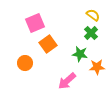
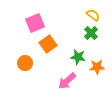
green star: moved 2 px left, 3 px down
